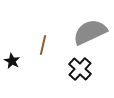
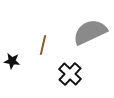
black star: rotated 21 degrees counterclockwise
black cross: moved 10 px left, 5 px down
